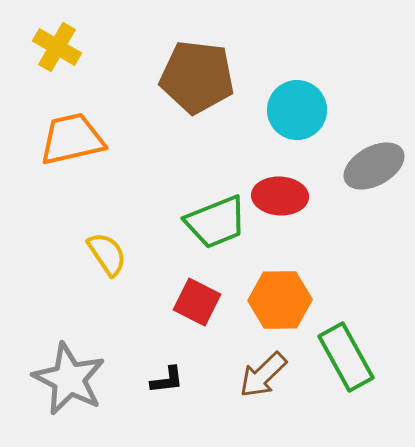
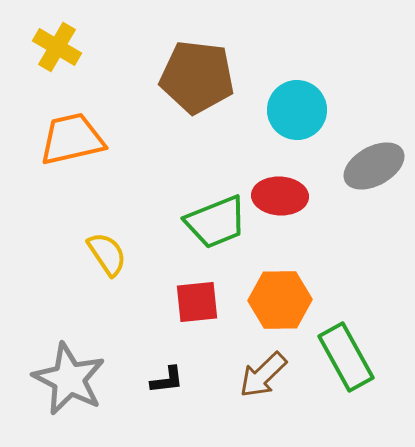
red square: rotated 33 degrees counterclockwise
